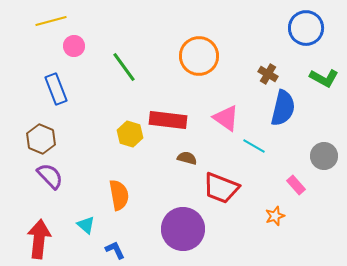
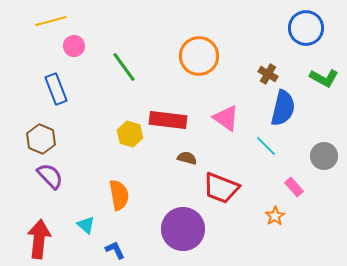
cyan line: moved 12 px right; rotated 15 degrees clockwise
pink rectangle: moved 2 px left, 2 px down
orange star: rotated 12 degrees counterclockwise
